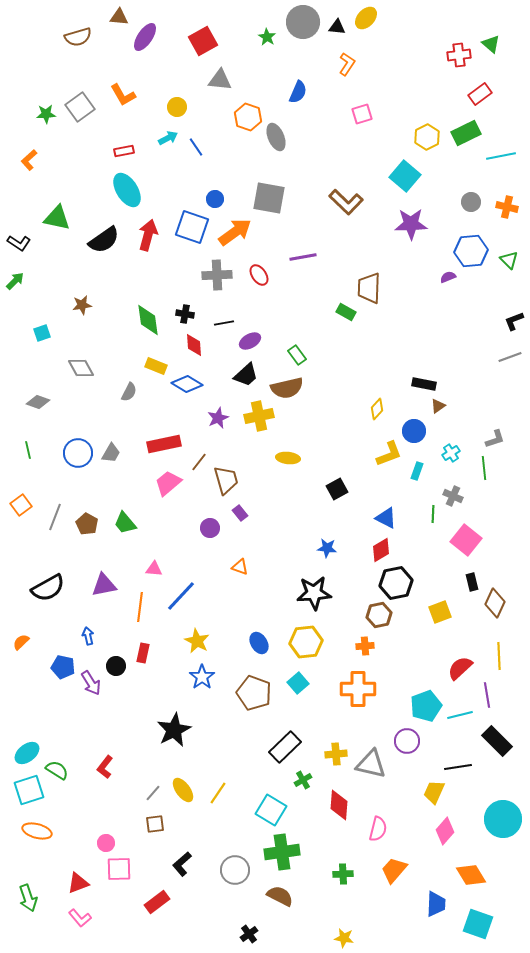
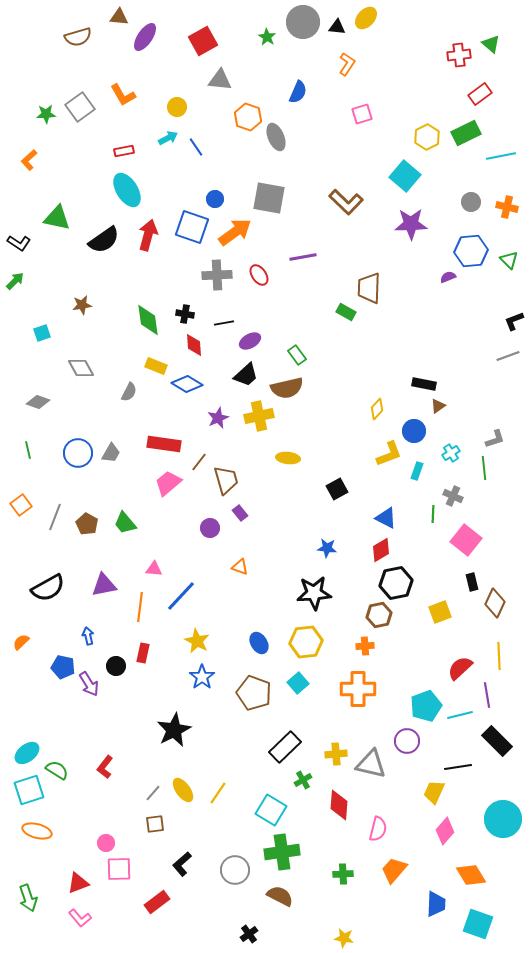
gray line at (510, 357): moved 2 px left, 1 px up
red rectangle at (164, 444): rotated 20 degrees clockwise
purple arrow at (91, 683): moved 2 px left, 1 px down
